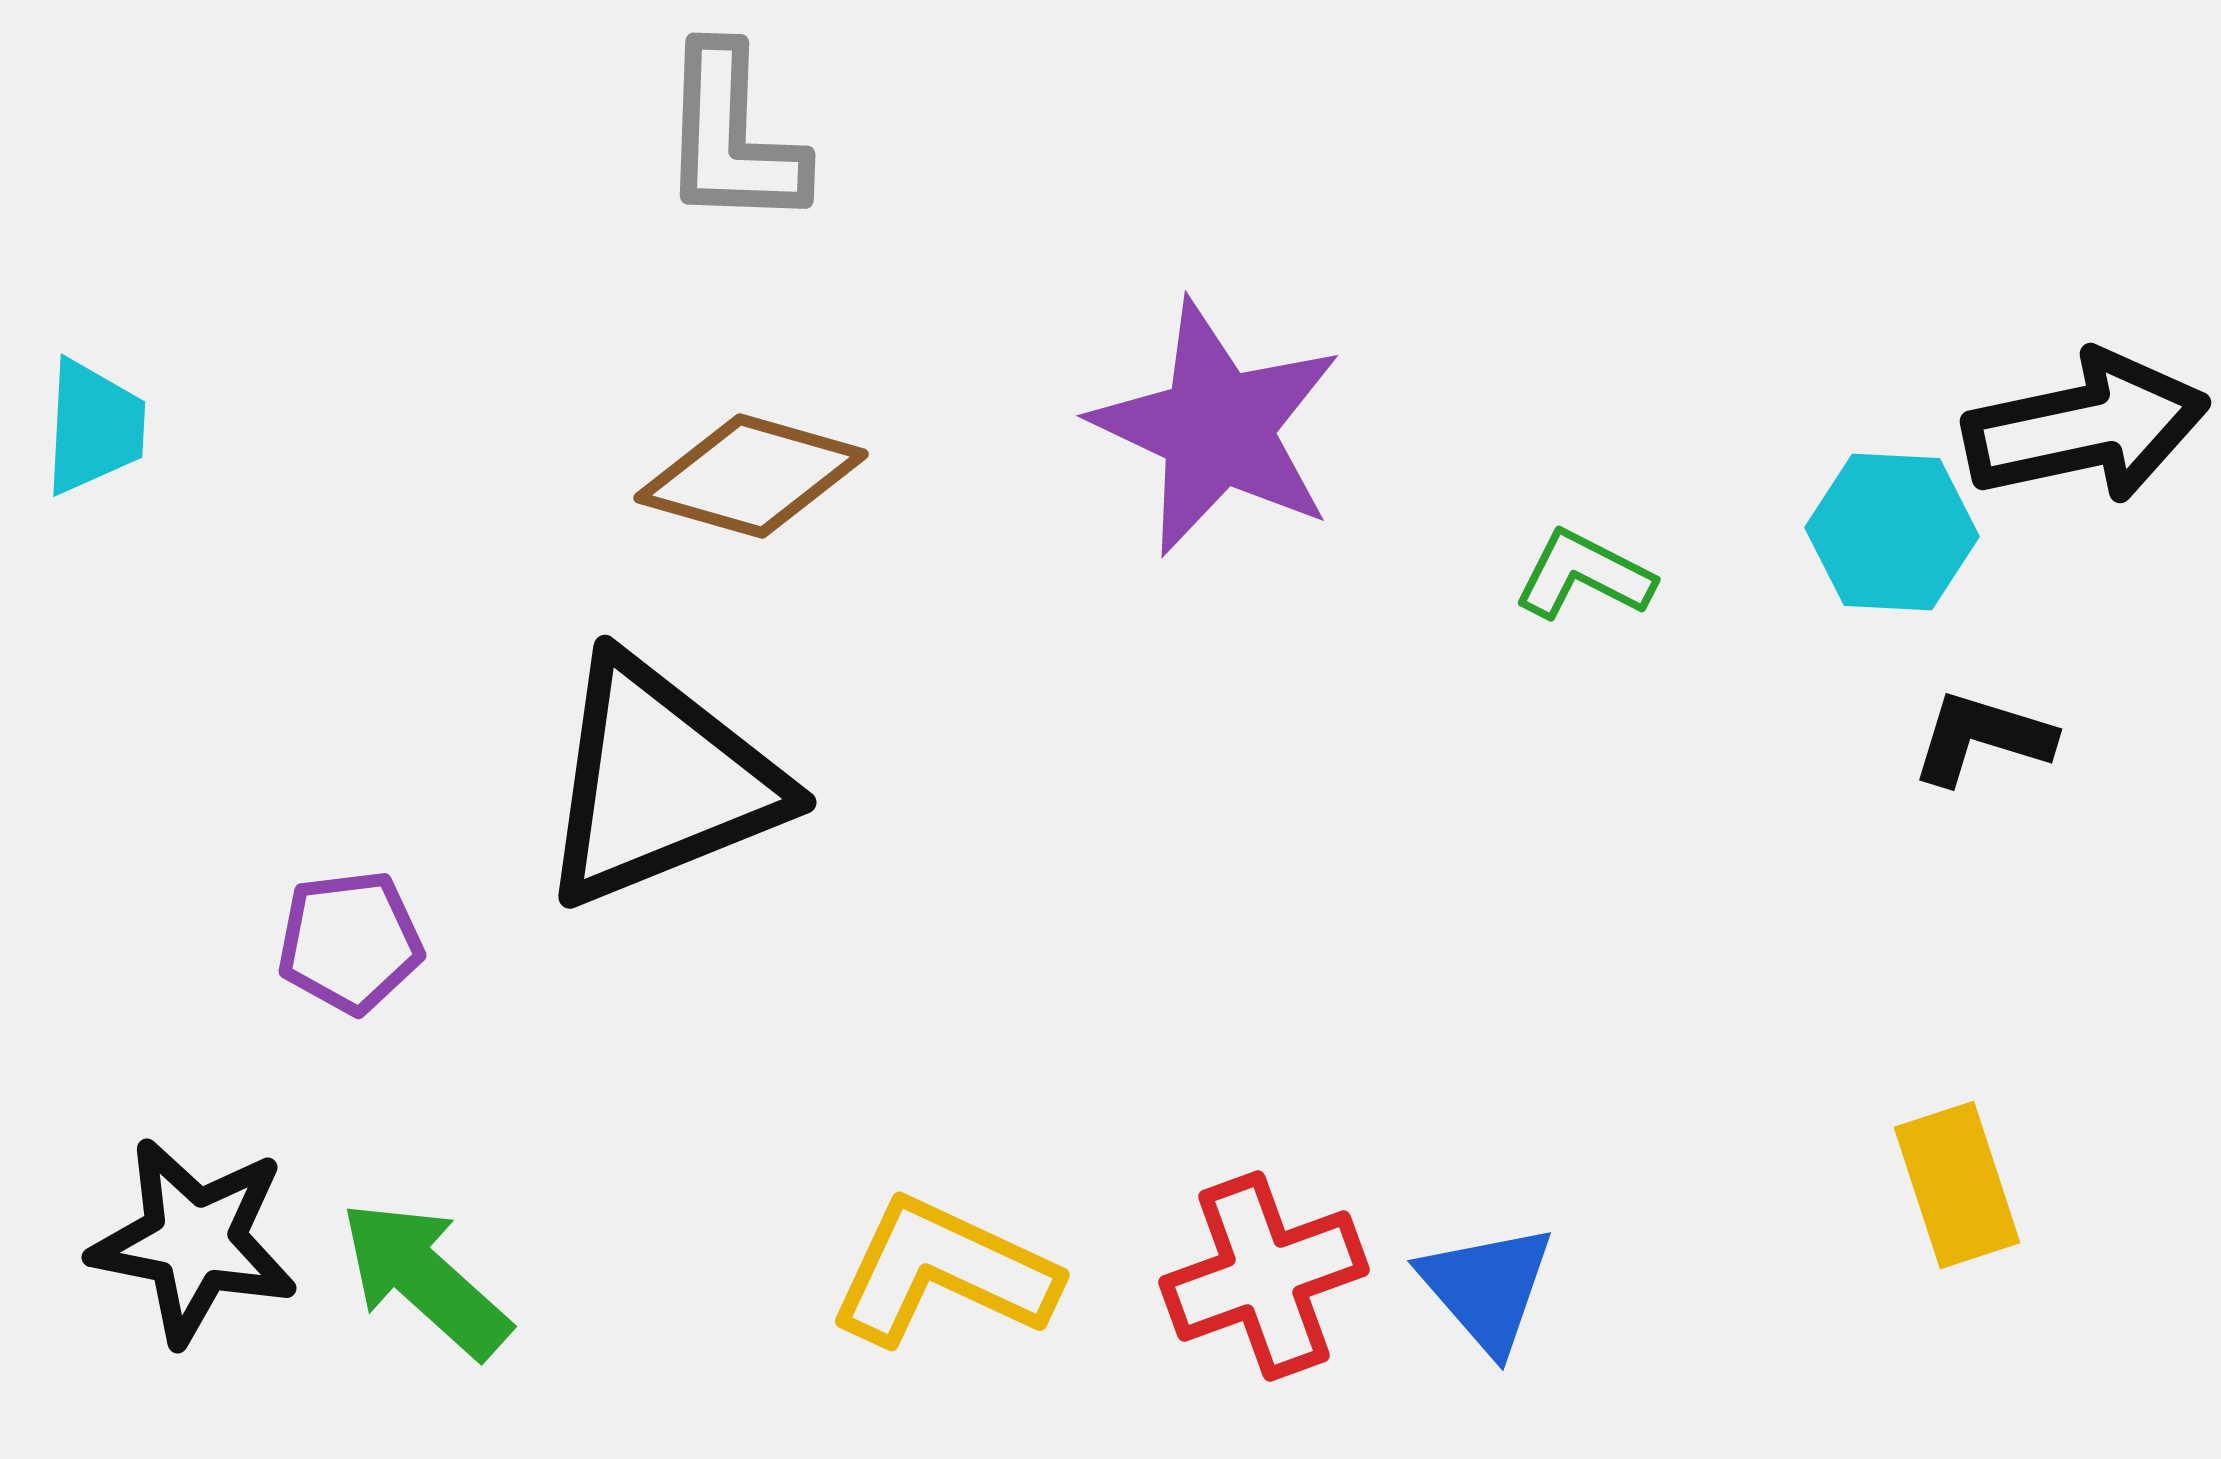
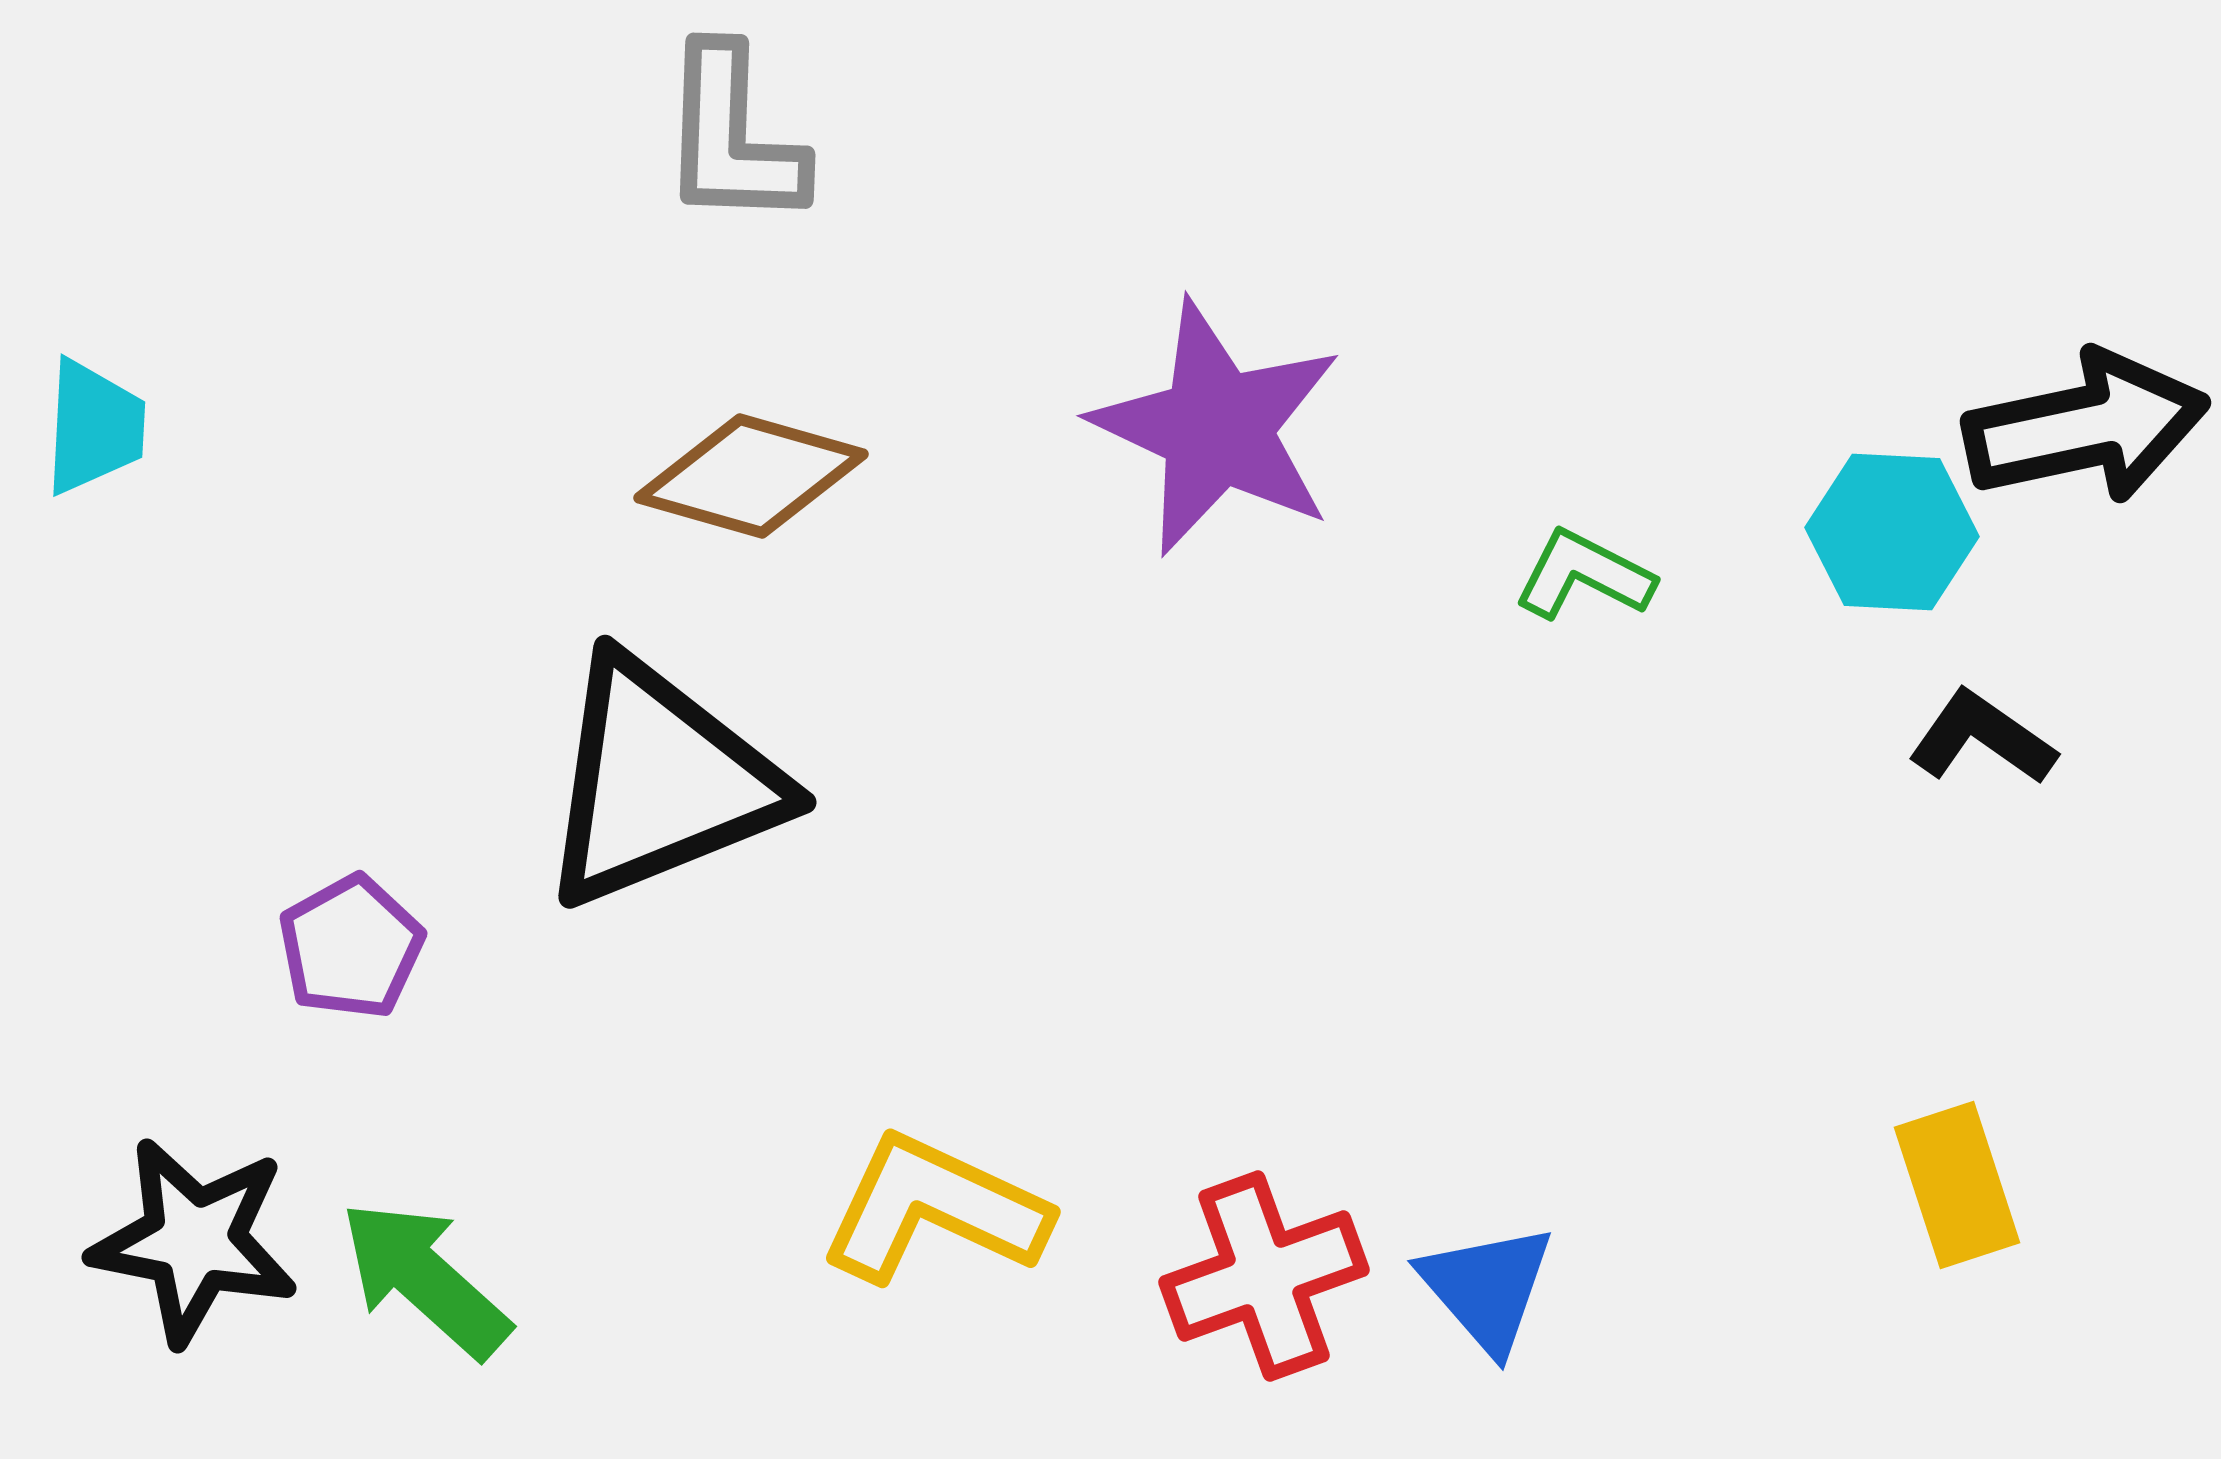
black L-shape: rotated 18 degrees clockwise
purple pentagon: moved 1 px right, 5 px down; rotated 22 degrees counterclockwise
yellow L-shape: moved 9 px left, 63 px up
